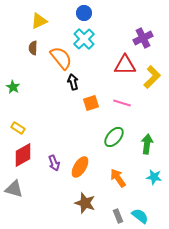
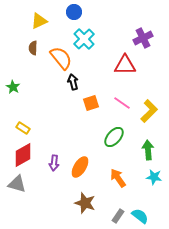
blue circle: moved 10 px left, 1 px up
yellow L-shape: moved 3 px left, 34 px down
pink line: rotated 18 degrees clockwise
yellow rectangle: moved 5 px right
green arrow: moved 1 px right, 6 px down; rotated 12 degrees counterclockwise
purple arrow: rotated 28 degrees clockwise
gray triangle: moved 3 px right, 5 px up
gray rectangle: rotated 56 degrees clockwise
